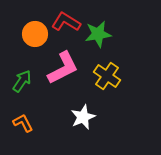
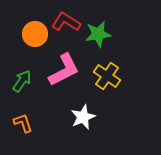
pink L-shape: moved 1 px right, 2 px down
orange L-shape: rotated 10 degrees clockwise
